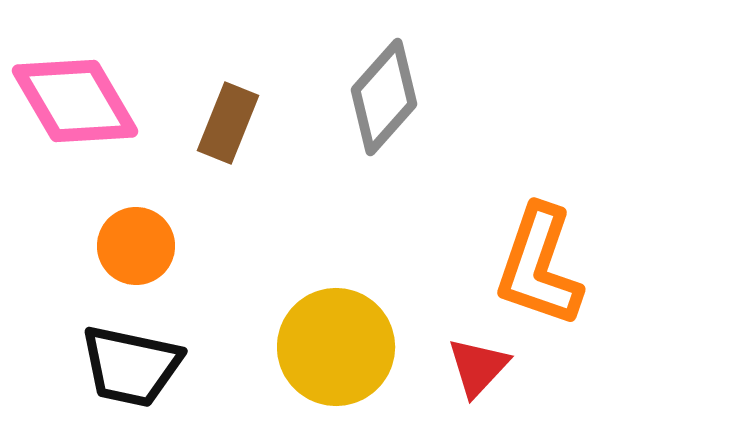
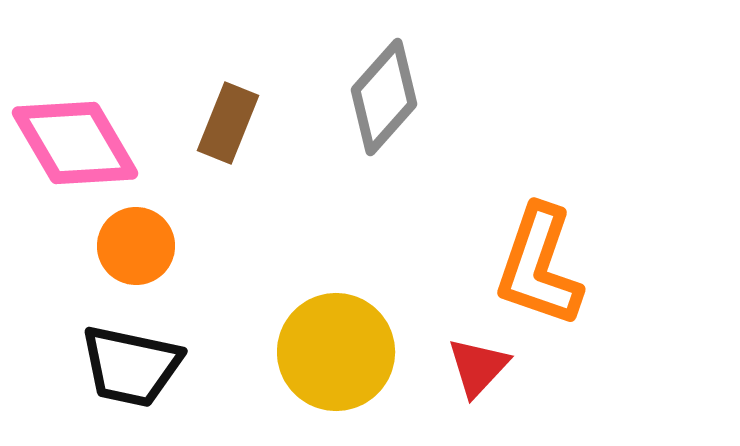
pink diamond: moved 42 px down
yellow circle: moved 5 px down
